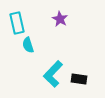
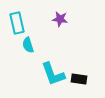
purple star: rotated 21 degrees counterclockwise
cyan L-shape: rotated 64 degrees counterclockwise
